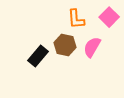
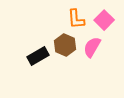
pink square: moved 5 px left, 3 px down
brown hexagon: rotated 10 degrees clockwise
black rectangle: rotated 20 degrees clockwise
